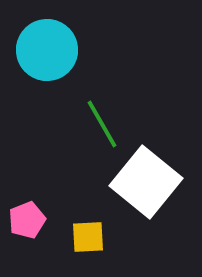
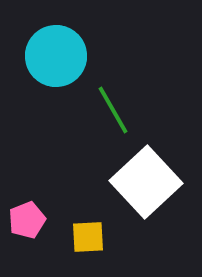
cyan circle: moved 9 px right, 6 px down
green line: moved 11 px right, 14 px up
white square: rotated 8 degrees clockwise
